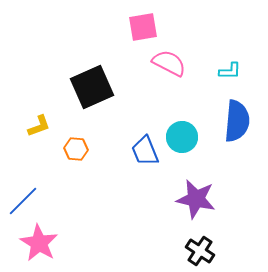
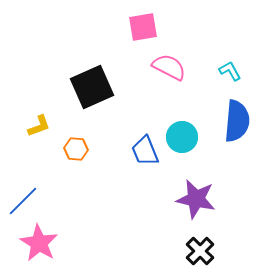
pink semicircle: moved 4 px down
cyan L-shape: rotated 120 degrees counterclockwise
black cross: rotated 12 degrees clockwise
